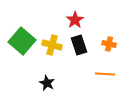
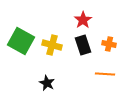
red star: moved 8 px right
green square: moved 1 px left; rotated 12 degrees counterclockwise
black rectangle: moved 4 px right
